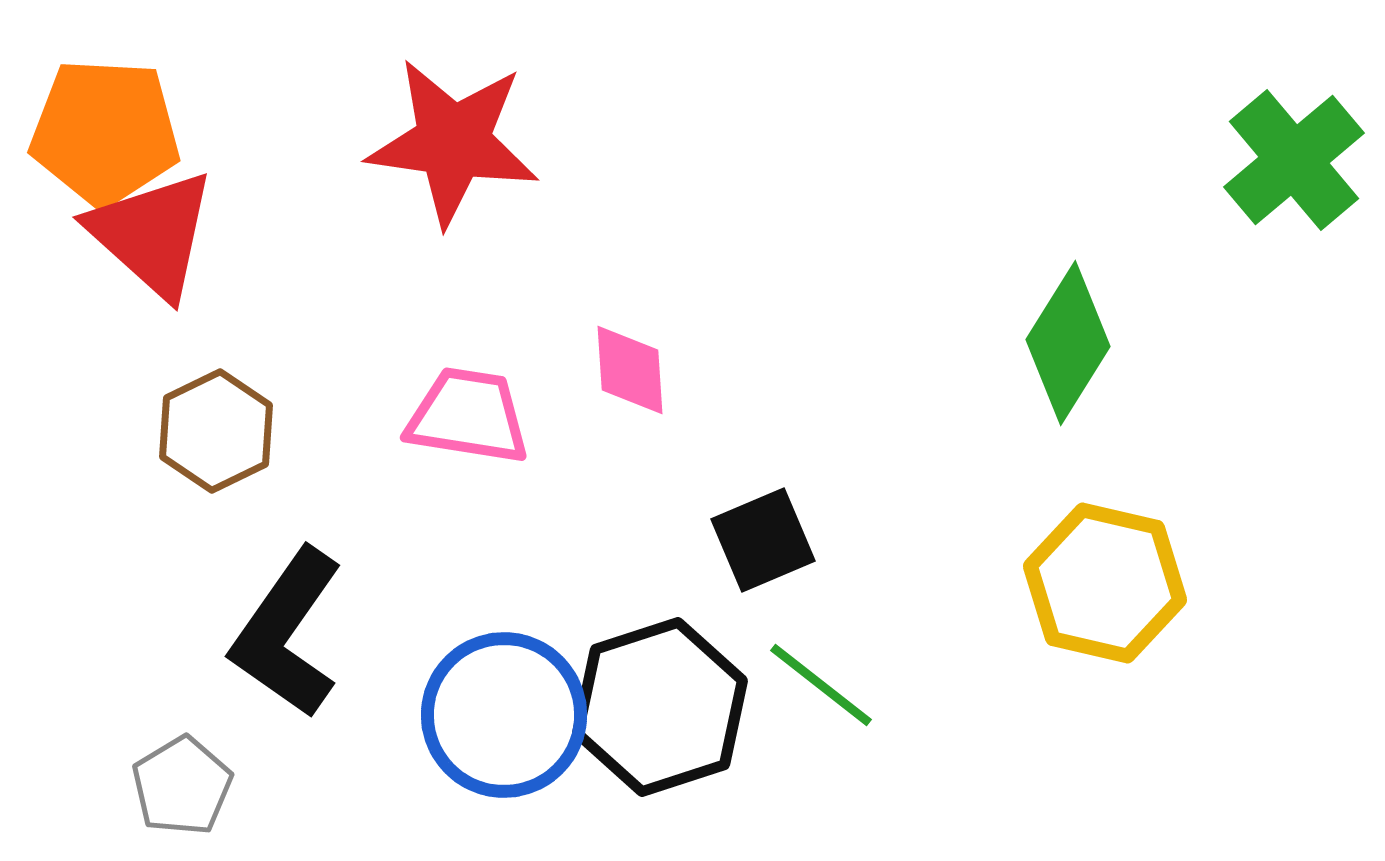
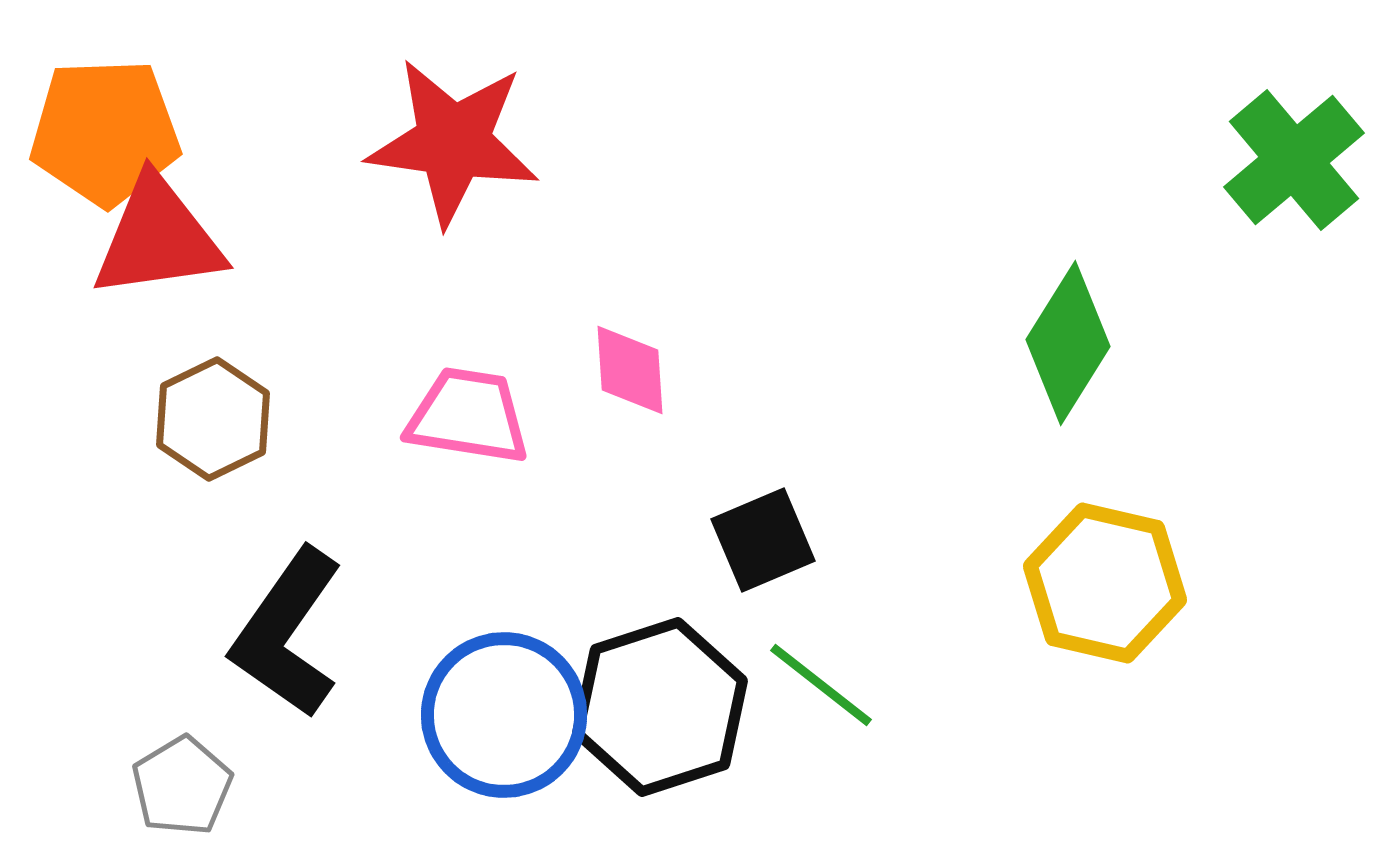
orange pentagon: rotated 5 degrees counterclockwise
red triangle: moved 6 px right, 4 px down; rotated 50 degrees counterclockwise
brown hexagon: moved 3 px left, 12 px up
